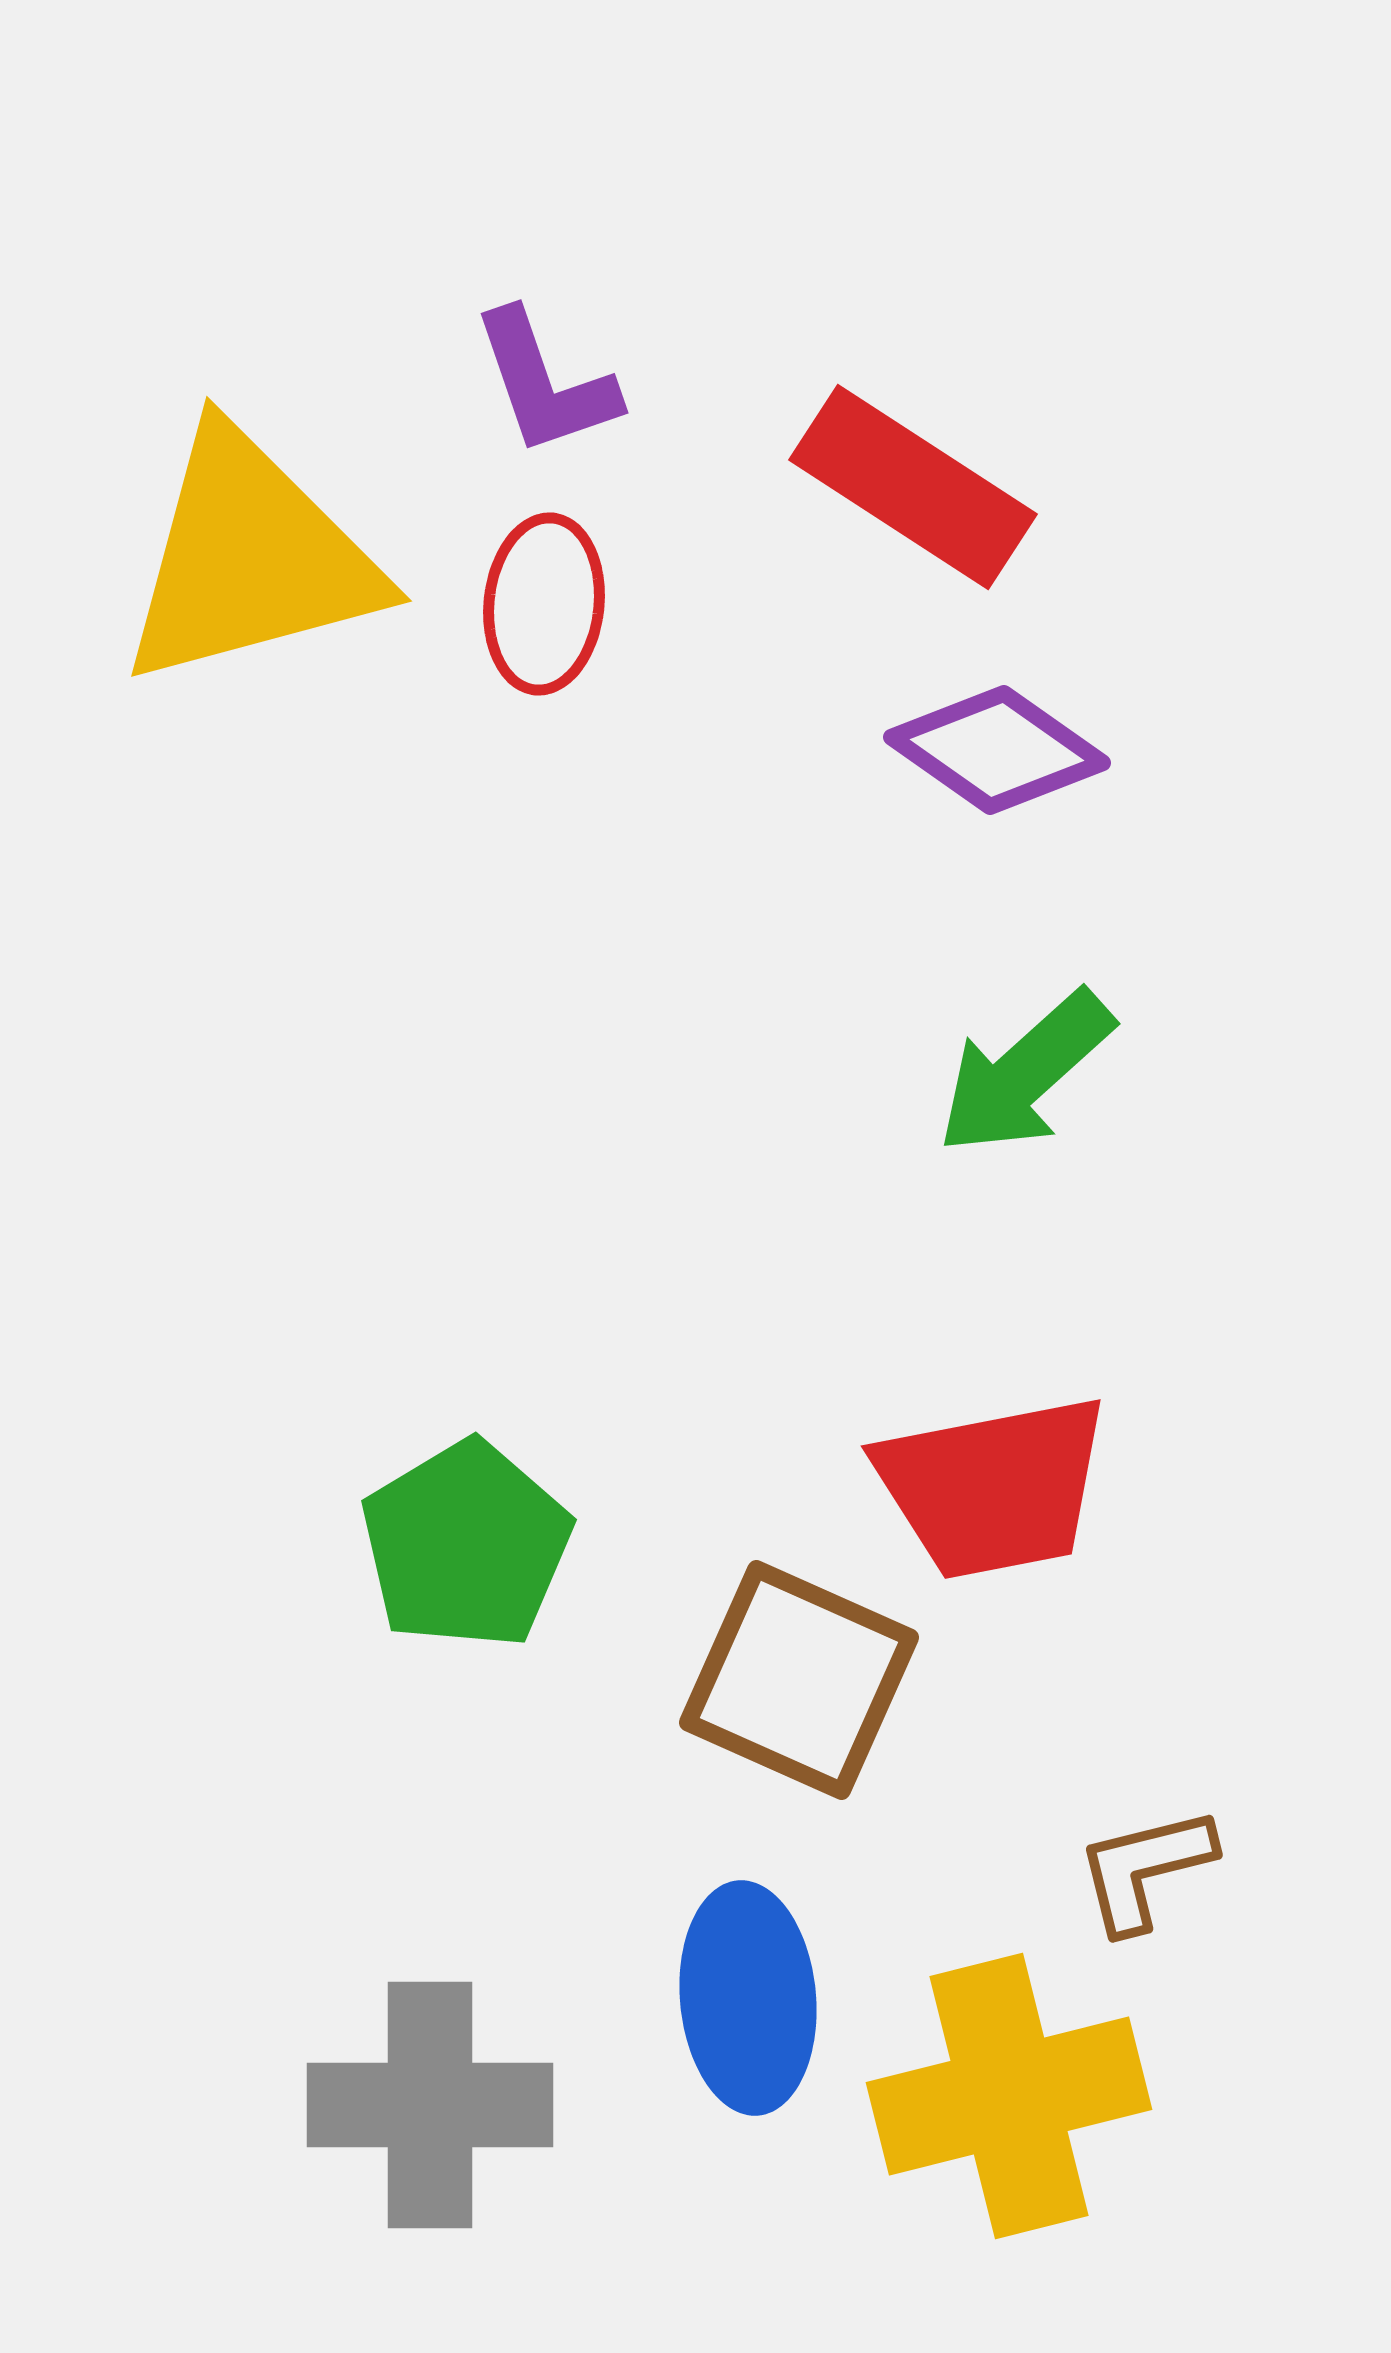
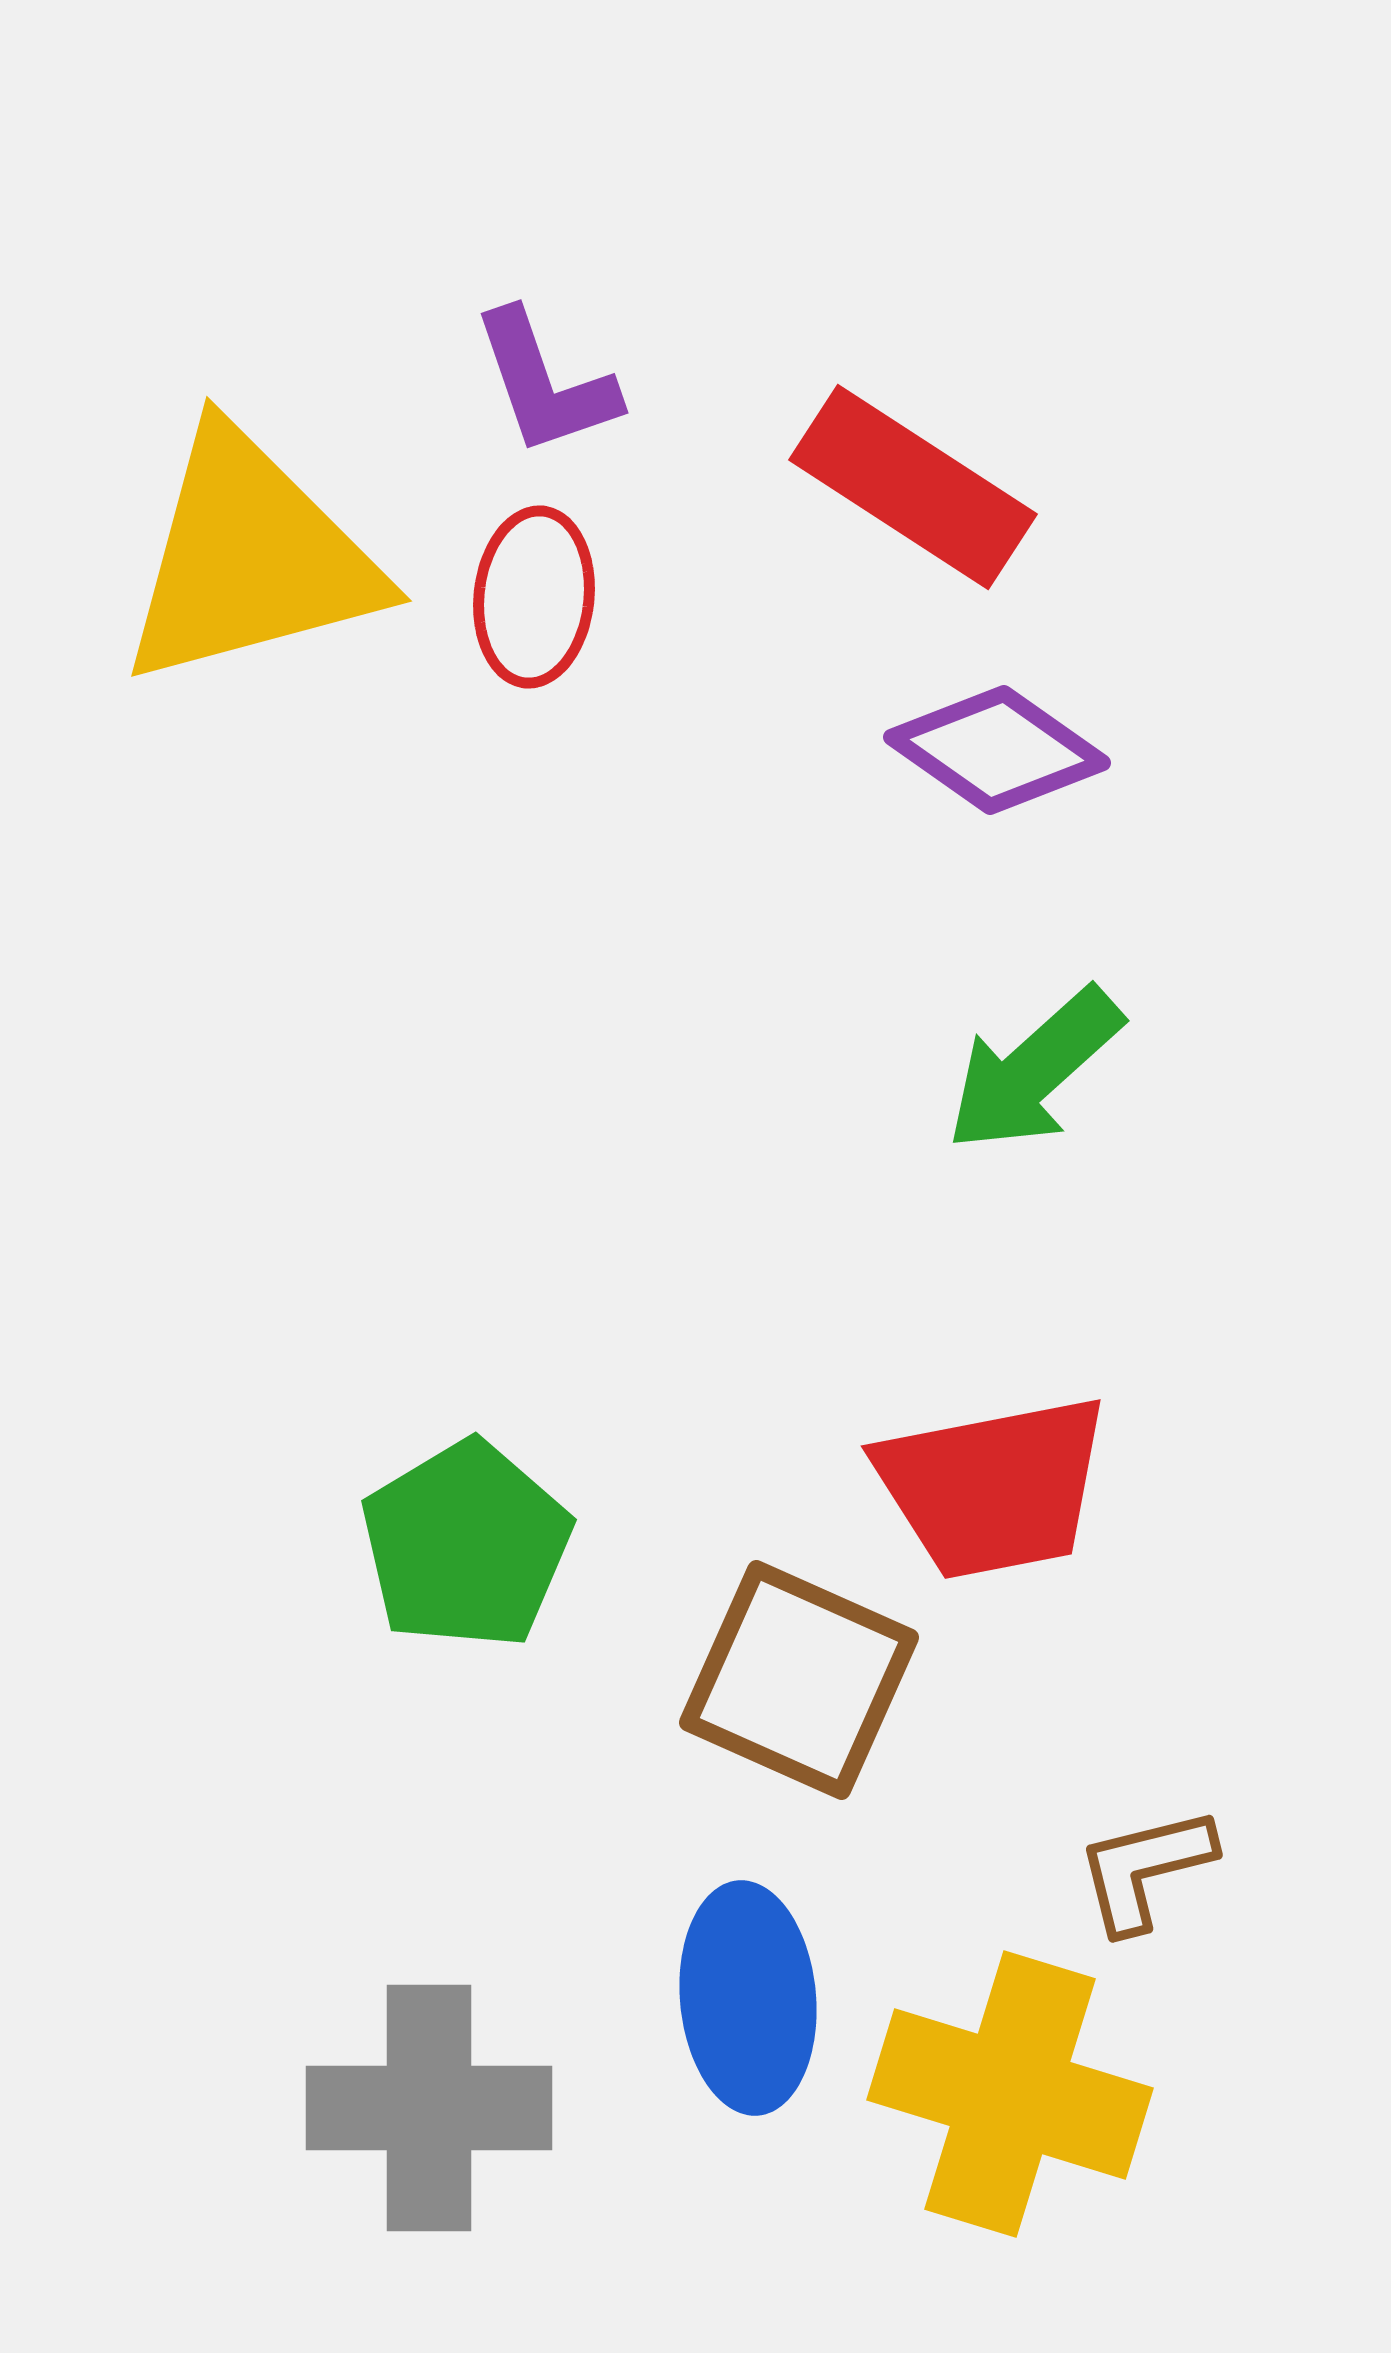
red ellipse: moved 10 px left, 7 px up
green arrow: moved 9 px right, 3 px up
yellow cross: moved 1 px right, 2 px up; rotated 31 degrees clockwise
gray cross: moved 1 px left, 3 px down
